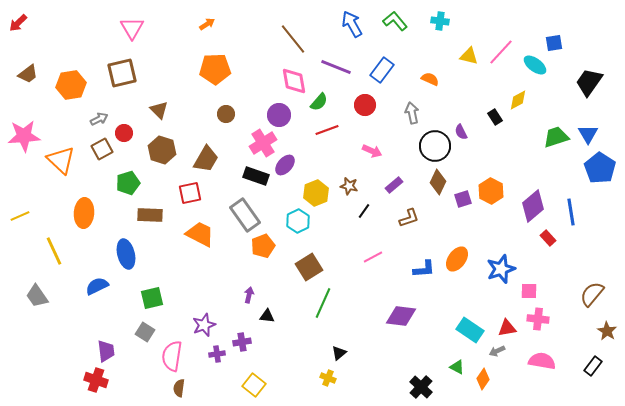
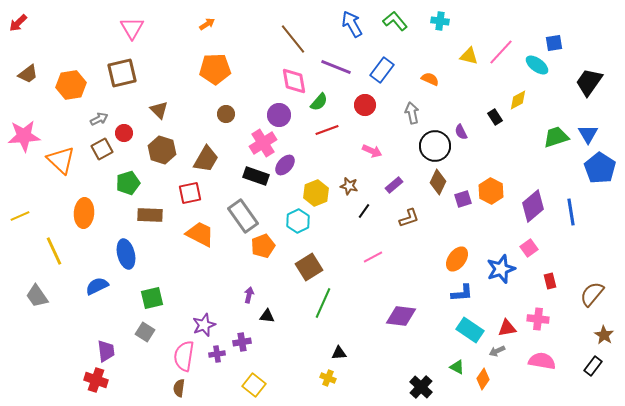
cyan ellipse at (535, 65): moved 2 px right
gray rectangle at (245, 215): moved 2 px left, 1 px down
red rectangle at (548, 238): moved 2 px right, 43 px down; rotated 28 degrees clockwise
blue L-shape at (424, 269): moved 38 px right, 24 px down
pink square at (529, 291): moved 43 px up; rotated 36 degrees counterclockwise
brown star at (607, 331): moved 3 px left, 4 px down
black triangle at (339, 353): rotated 35 degrees clockwise
pink semicircle at (172, 356): moved 12 px right
